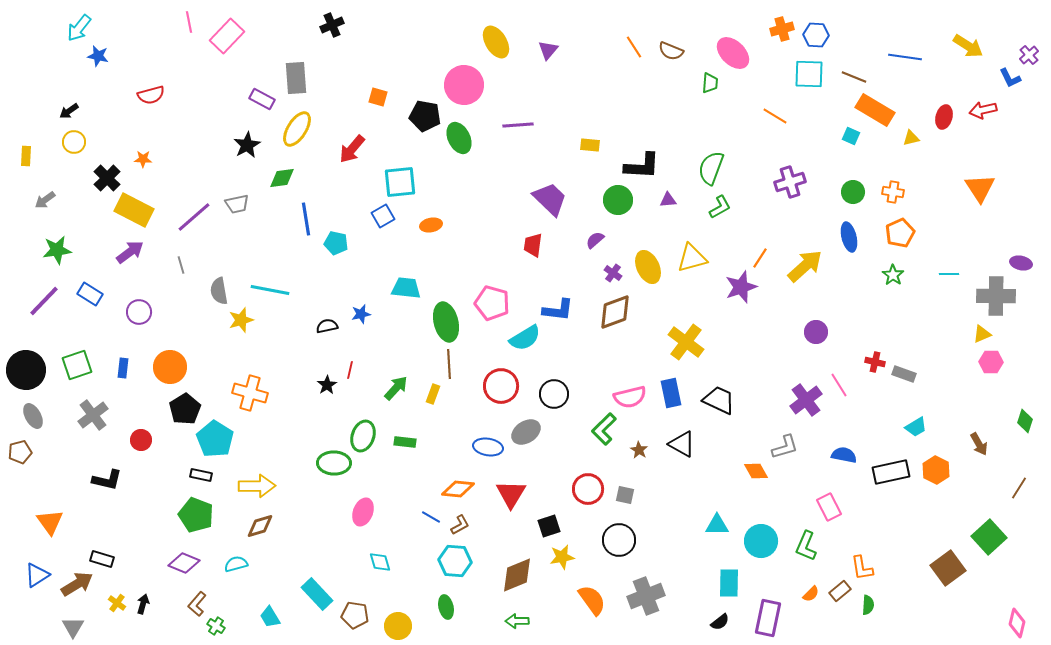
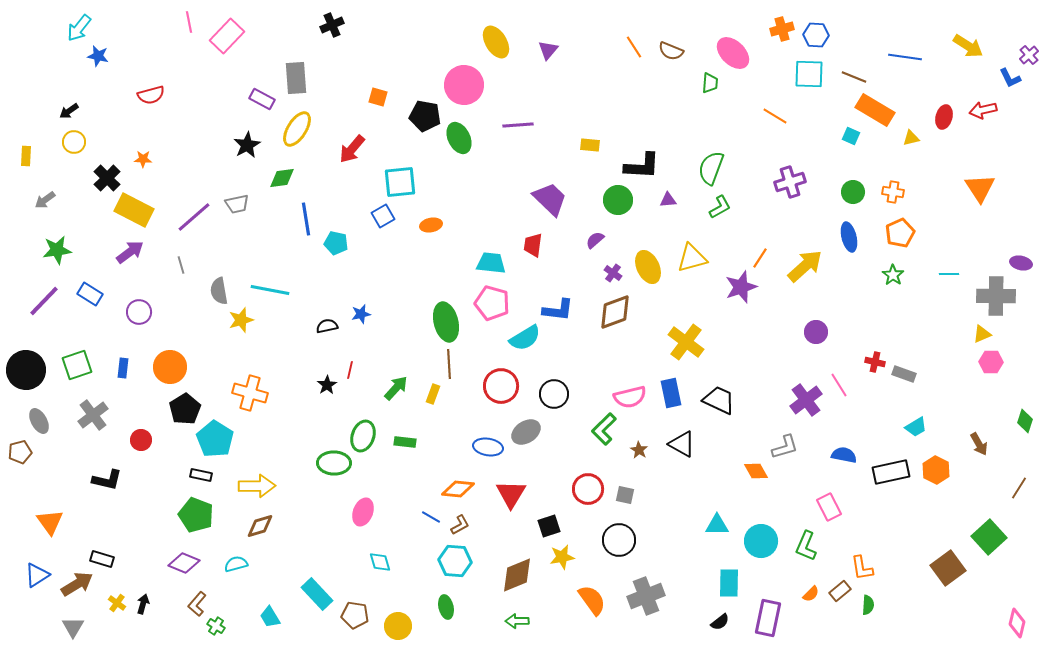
cyan trapezoid at (406, 288): moved 85 px right, 25 px up
gray ellipse at (33, 416): moved 6 px right, 5 px down
